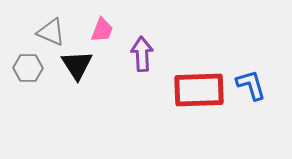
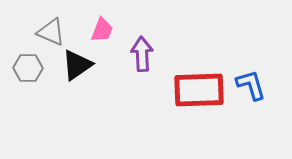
black triangle: rotated 28 degrees clockwise
